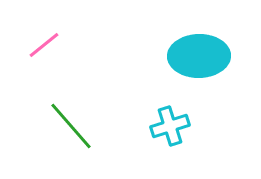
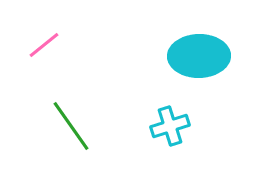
green line: rotated 6 degrees clockwise
